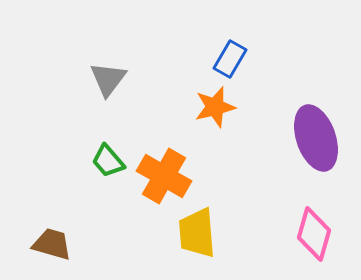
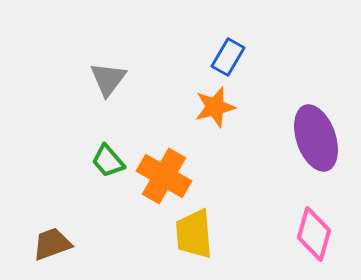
blue rectangle: moved 2 px left, 2 px up
yellow trapezoid: moved 3 px left, 1 px down
brown trapezoid: rotated 36 degrees counterclockwise
